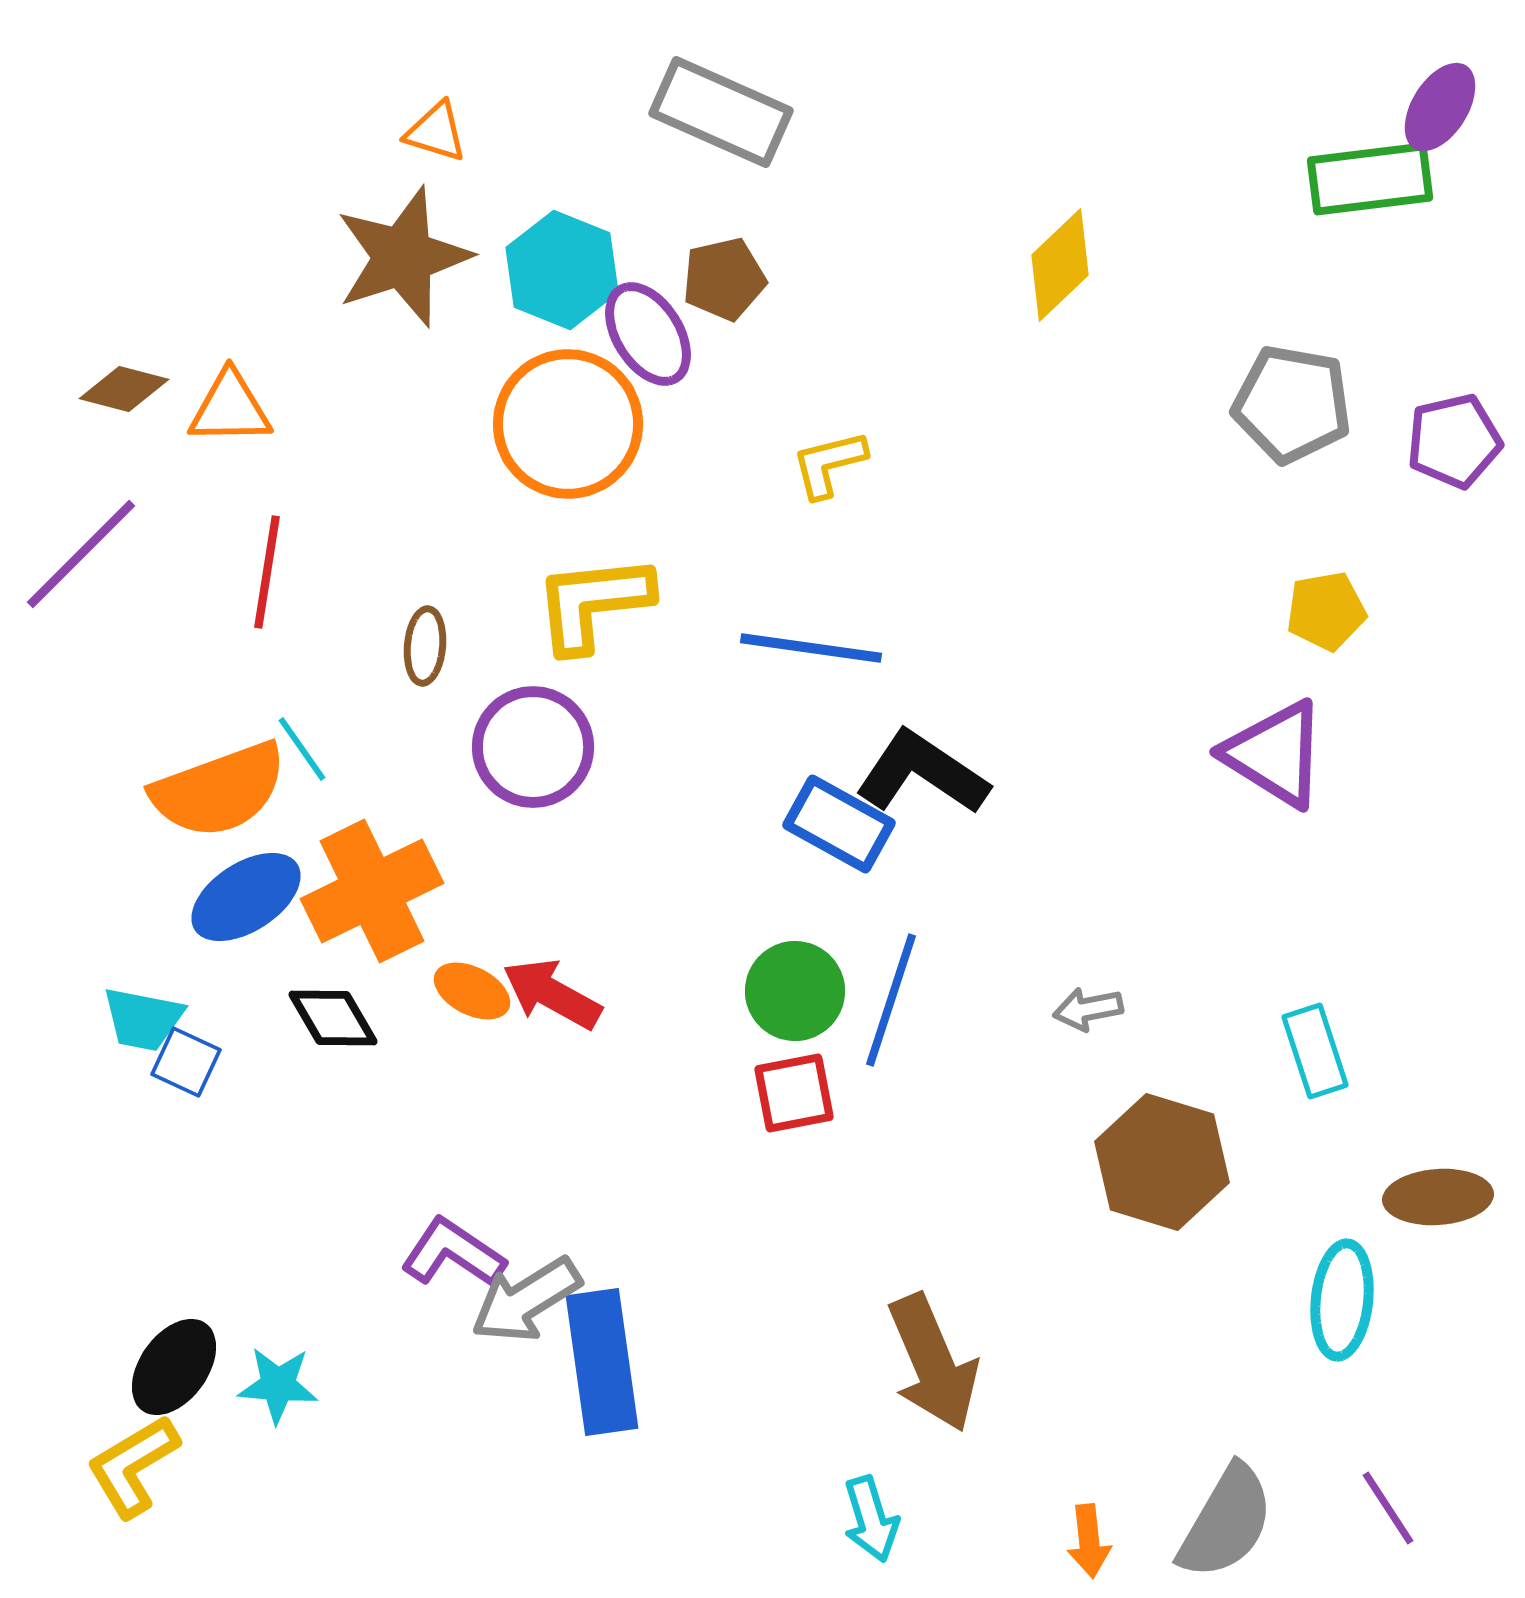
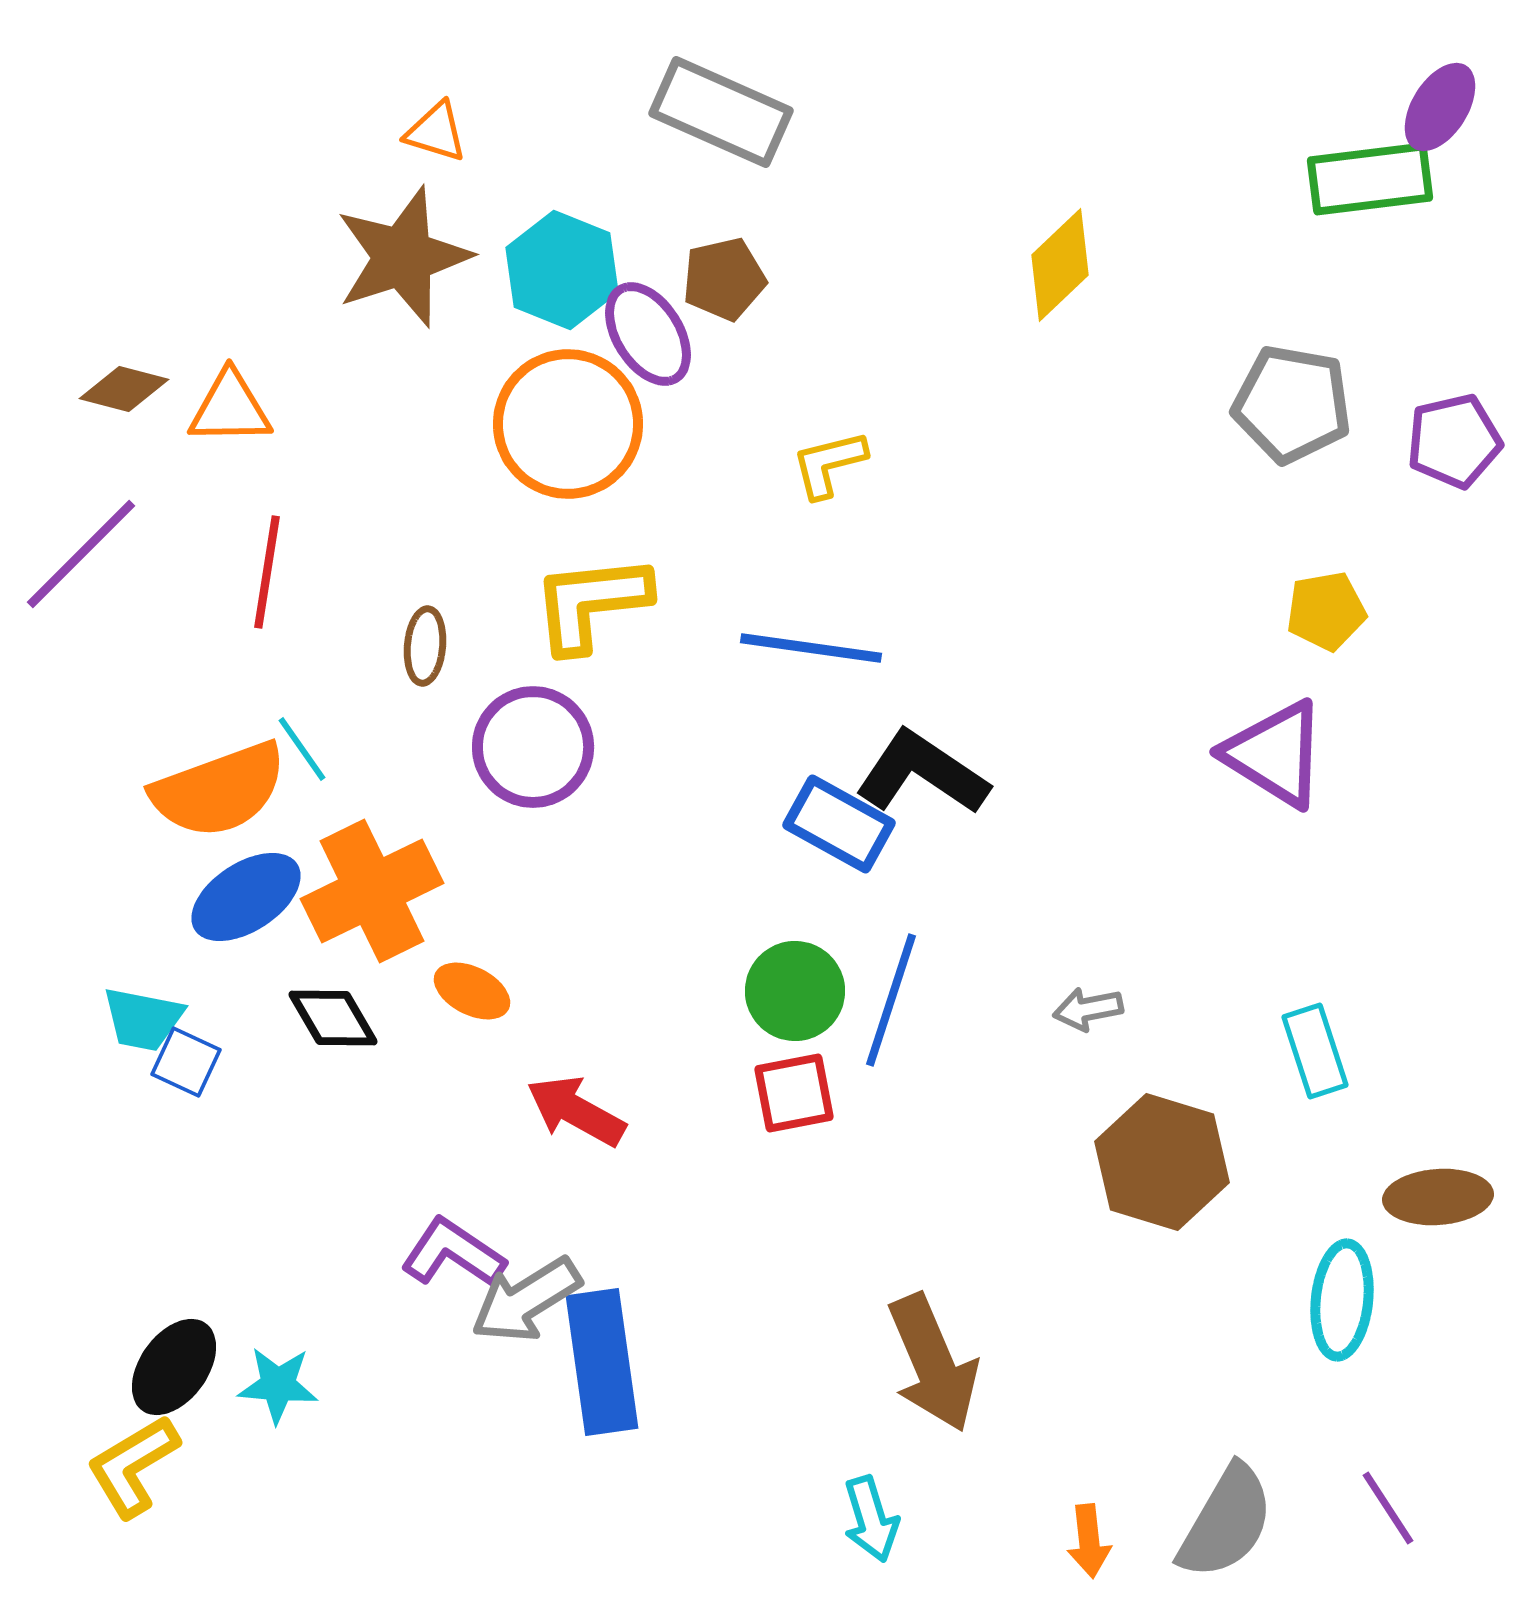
yellow L-shape at (593, 603): moved 2 px left
red arrow at (552, 994): moved 24 px right, 117 px down
